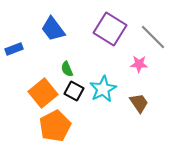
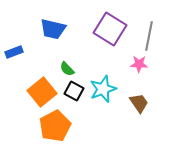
blue trapezoid: rotated 40 degrees counterclockwise
gray line: moved 4 px left, 1 px up; rotated 56 degrees clockwise
blue rectangle: moved 3 px down
green semicircle: rotated 21 degrees counterclockwise
cyan star: rotated 8 degrees clockwise
orange square: moved 1 px left, 1 px up
